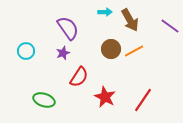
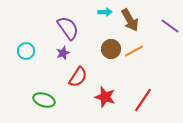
red semicircle: moved 1 px left
red star: rotated 10 degrees counterclockwise
